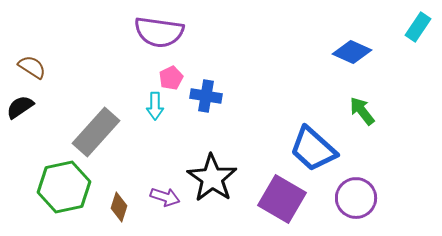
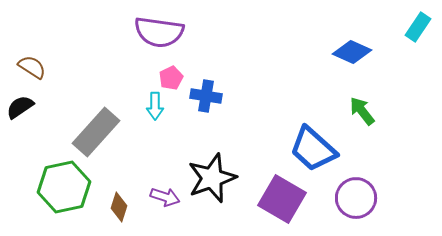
black star: rotated 18 degrees clockwise
